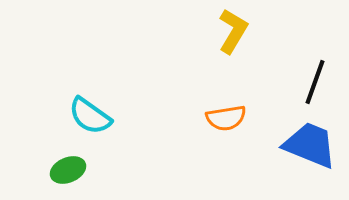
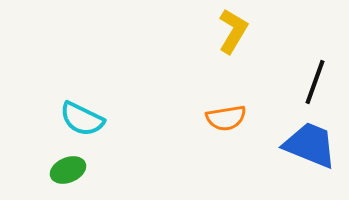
cyan semicircle: moved 8 px left, 3 px down; rotated 9 degrees counterclockwise
